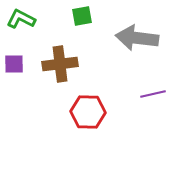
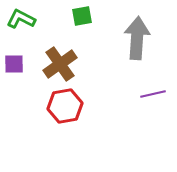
gray arrow: rotated 87 degrees clockwise
brown cross: rotated 28 degrees counterclockwise
red hexagon: moved 23 px left, 6 px up; rotated 12 degrees counterclockwise
